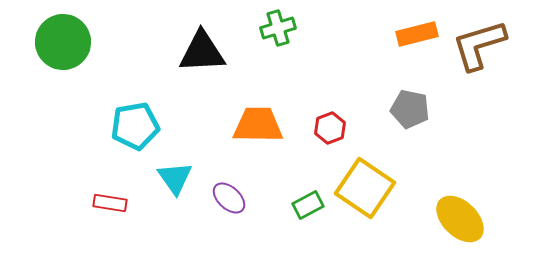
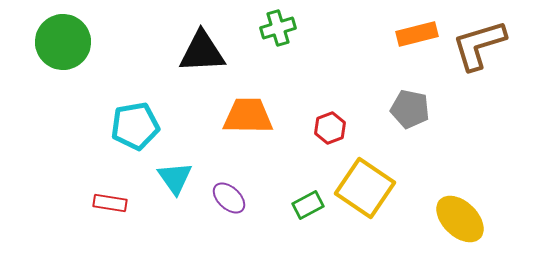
orange trapezoid: moved 10 px left, 9 px up
